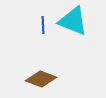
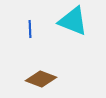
blue line: moved 13 px left, 4 px down
